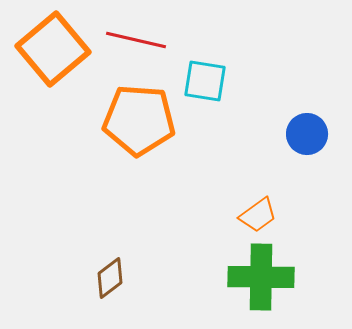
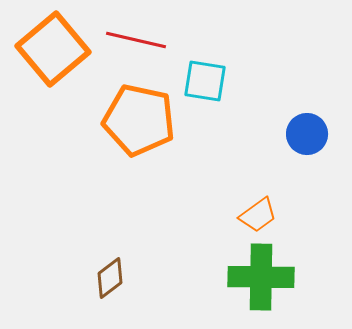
orange pentagon: rotated 8 degrees clockwise
